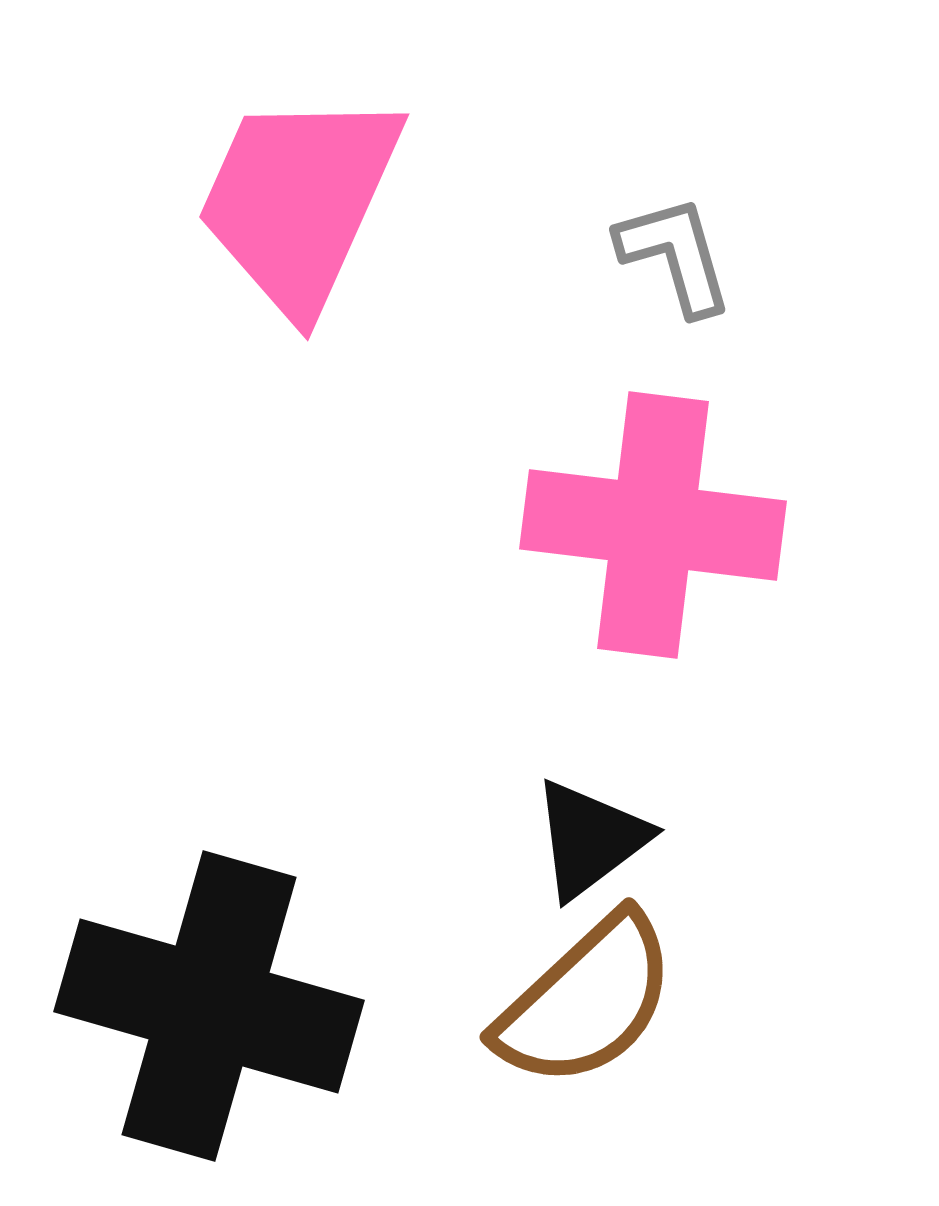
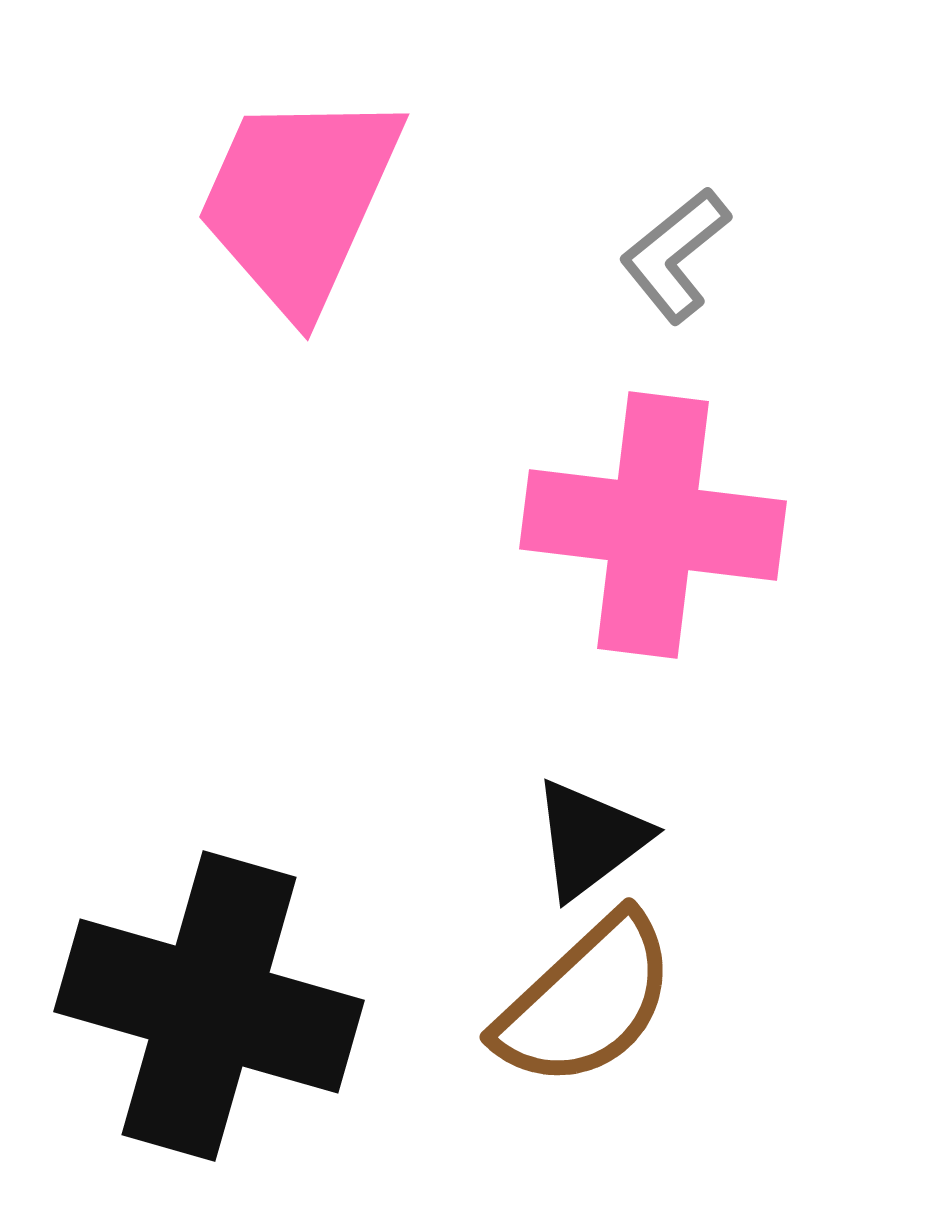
gray L-shape: rotated 113 degrees counterclockwise
